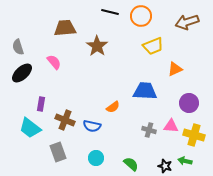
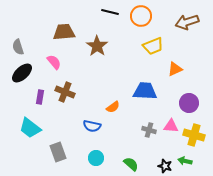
brown trapezoid: moved 1 px left, 4 px down
purple rectangle: moved 1 px left, 7 px up
brown cross: moved 28 px up
